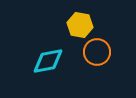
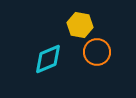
cyan diamond: moved 2 px up; rotated 12 degrees counterclockwise
